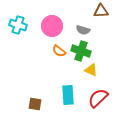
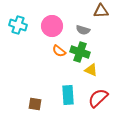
green cross: moved 1 px left, 1 px down
